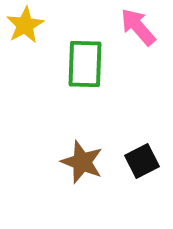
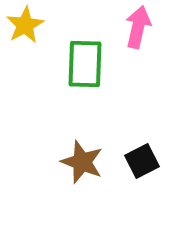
pink arrow: rotated 54 degrees clockwise
